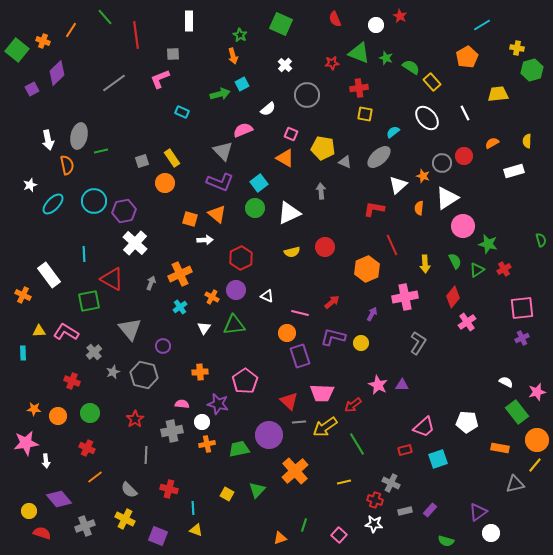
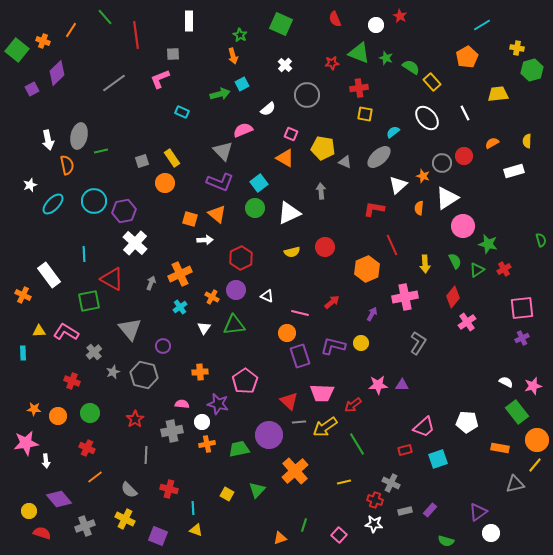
purple L-shape at (333, 337): moved 9 px down
pink star at (378, 385): rotated 30 degrees counterclockwise
pink star at (537, 392): moved 4 px left, 6 px up
